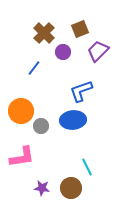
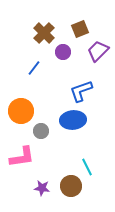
gray circle: moved 5 px down
brown circle: moved 2 px up
